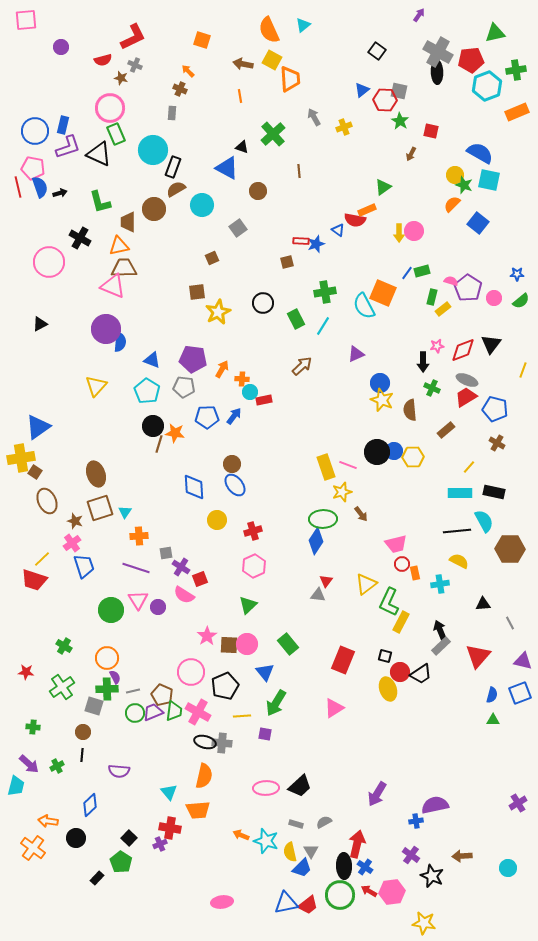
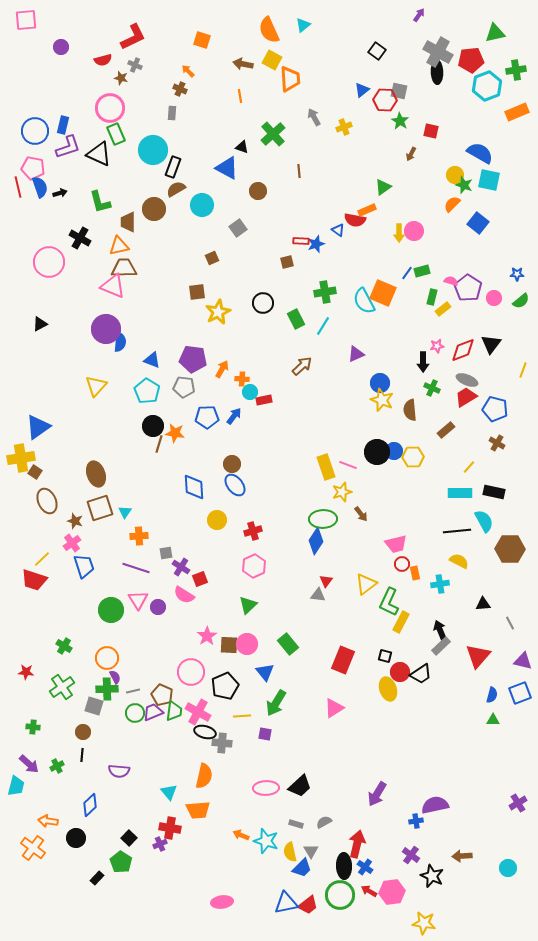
cyan semicircle at (364, 306): moved 5 px up
black ellipse at (205, 742): moved 10 px up
